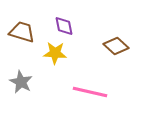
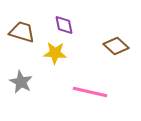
purple diamond: moved 1 px up
